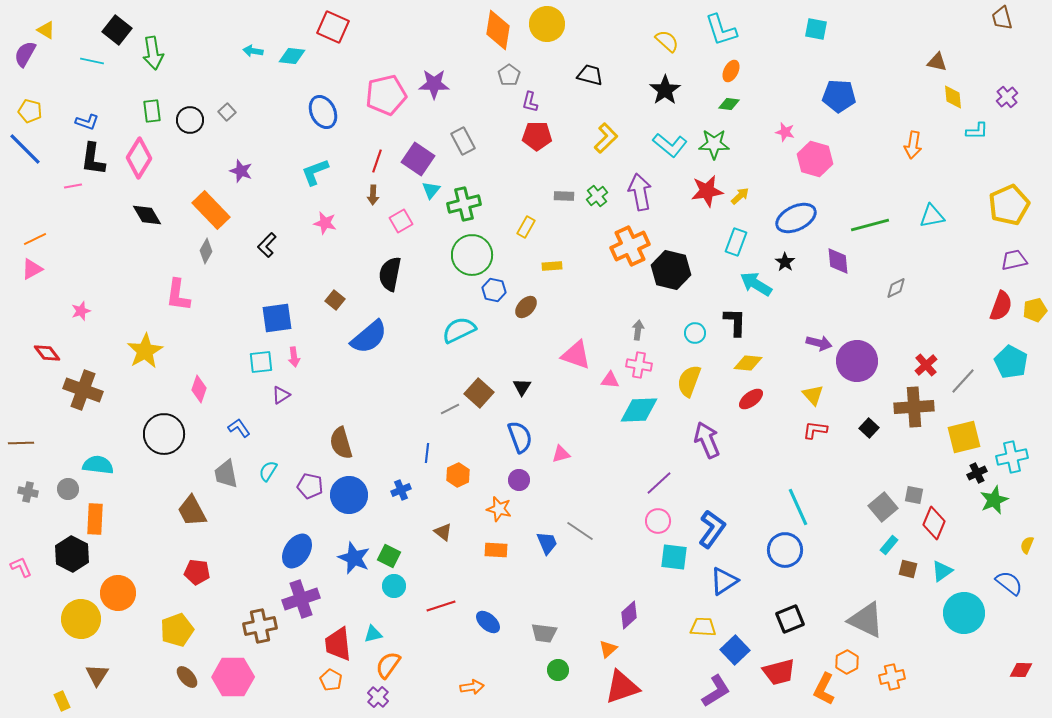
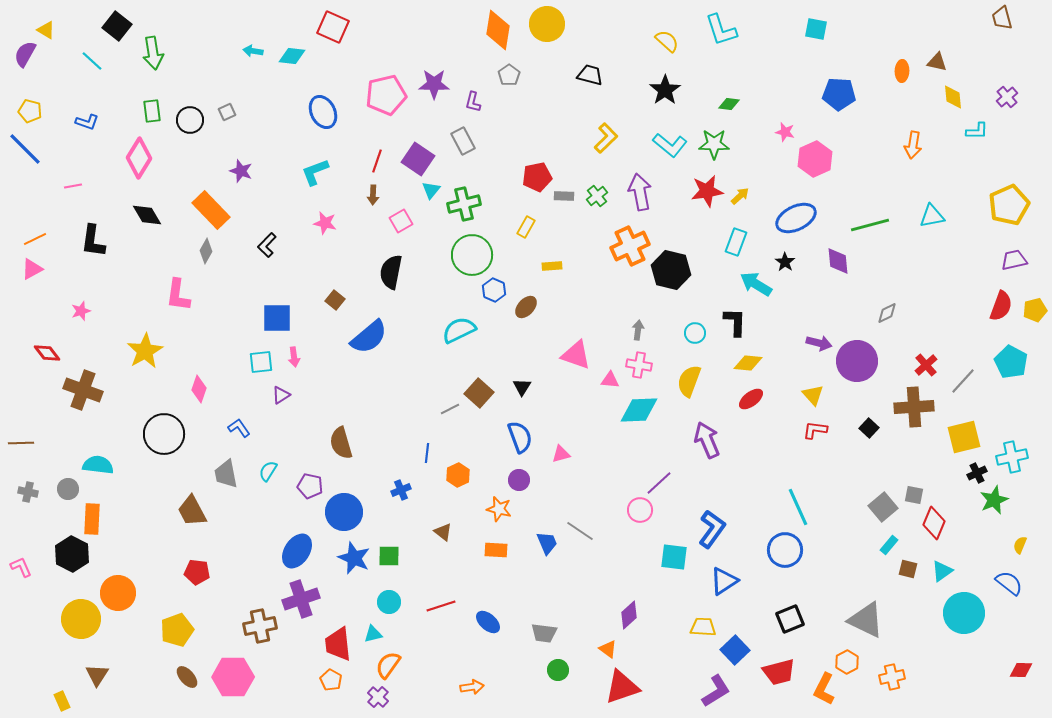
black square at (117, 30): moved 4 px up
cyan line at (92, 61): rotated 30 degrees clockwise
orange ellipse at (731, 71): moved 171 px right; rotated 25 degrees counterclockwise
blue pentagon at (839, 96): moved 2 px up
purple L-shape at (530, 102): moved 57 px left
gray square at (227, 112): rotated 18 degrees clockwise
red pentagon at (537, 136): moved 41 px down; rotated 12 degrees counterclockwise
black L-shape at (93, 159): moved 82 px down
pink hexagon at (815, 159): rotated 20 degrees clockwise
black semicircle at (390, 274): moved 1 px right, 2 px up
gray diamond at (896, 288): moved 9 px left, 25 px down
blue hexagon at (494, 290): rotated 10 degrees clockwise
blue square at (277, 318): rotated 8 degrees clockwise
blue circle at (349, 495): moved 5 px left, 17 px down
orange rectangle at (95, 519): moved 3 px left
pink circle at (658, 521): moved 18 px left, 11 px up
yellow semicircle at (1027, 545): moved 7 px left
green square at (389, 556): rotated 25 degrees counterclockwise
cyan circle at (394, 586): moved 5 px left, 16 px down
orange triangle at (608, 649): rotated 42 degrees counterclockwise
